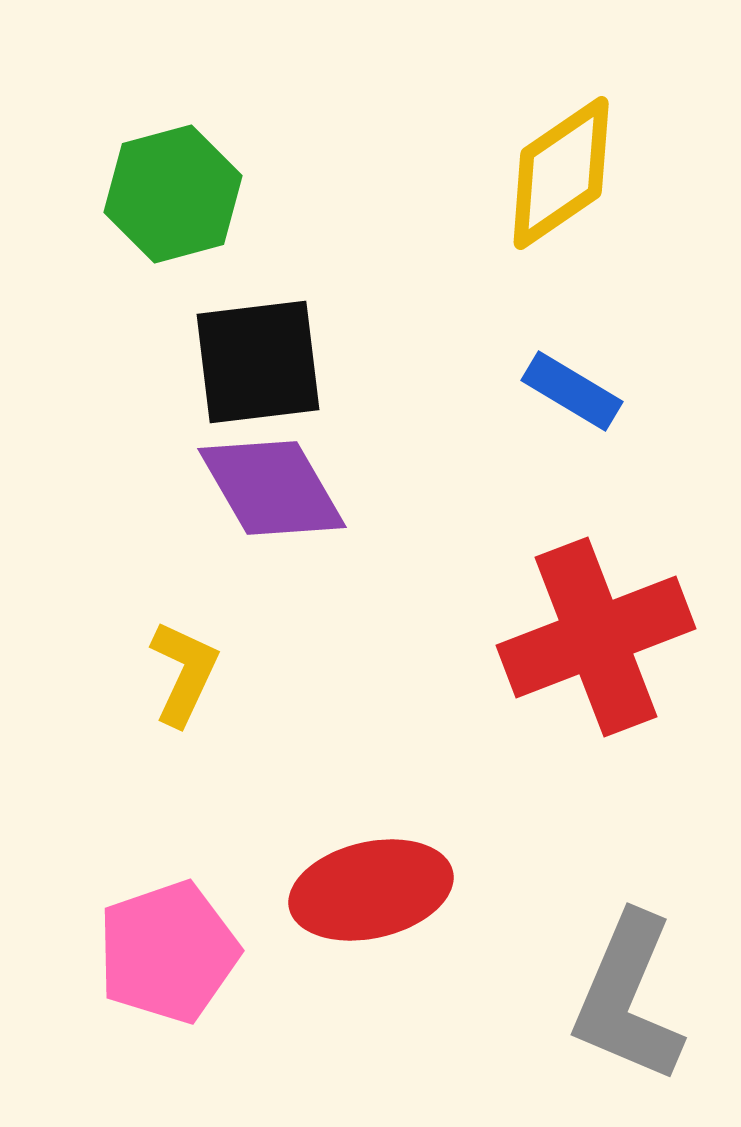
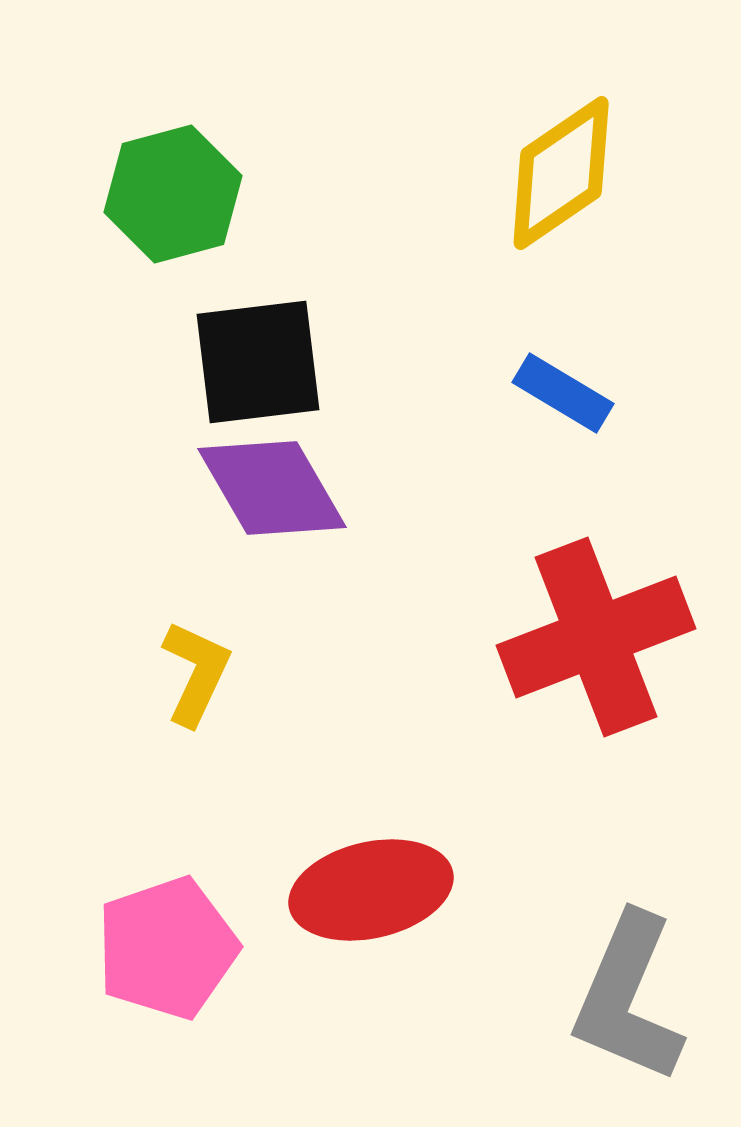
blue rectangle: moved 9 px left, 2 px down
yellow L-shape: moved 12 px right
pink pentagon: moved 1 px left, 4 px up
